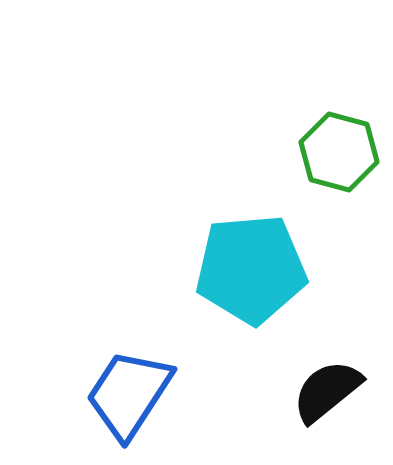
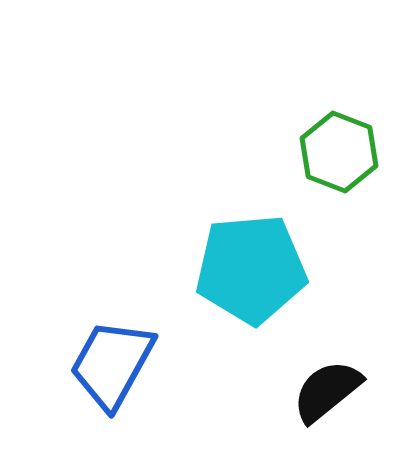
green hexagon: rotated 6 degrees clockwise
blue trapezoid: moved 17 px left, 30 px up; rotated 4 degrees counterclockwise
